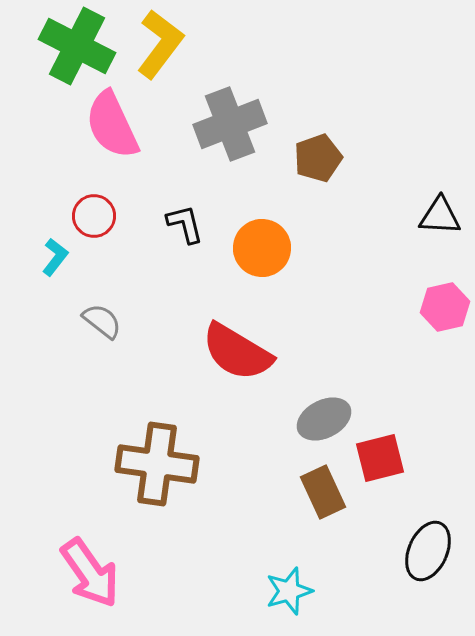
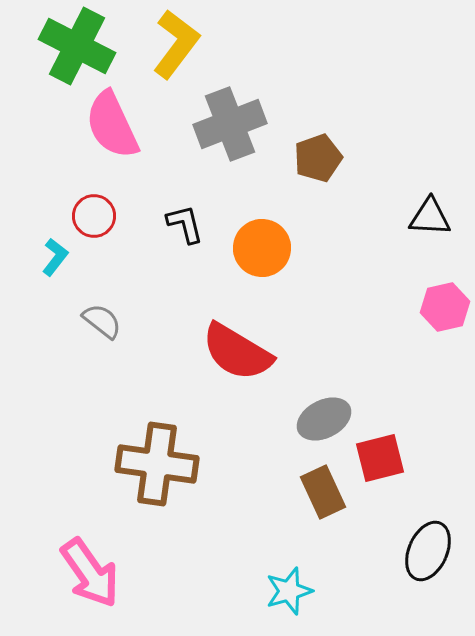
yellow L-shape: moved 16 px right
black triangle: moved 10 px left, 1 px down
